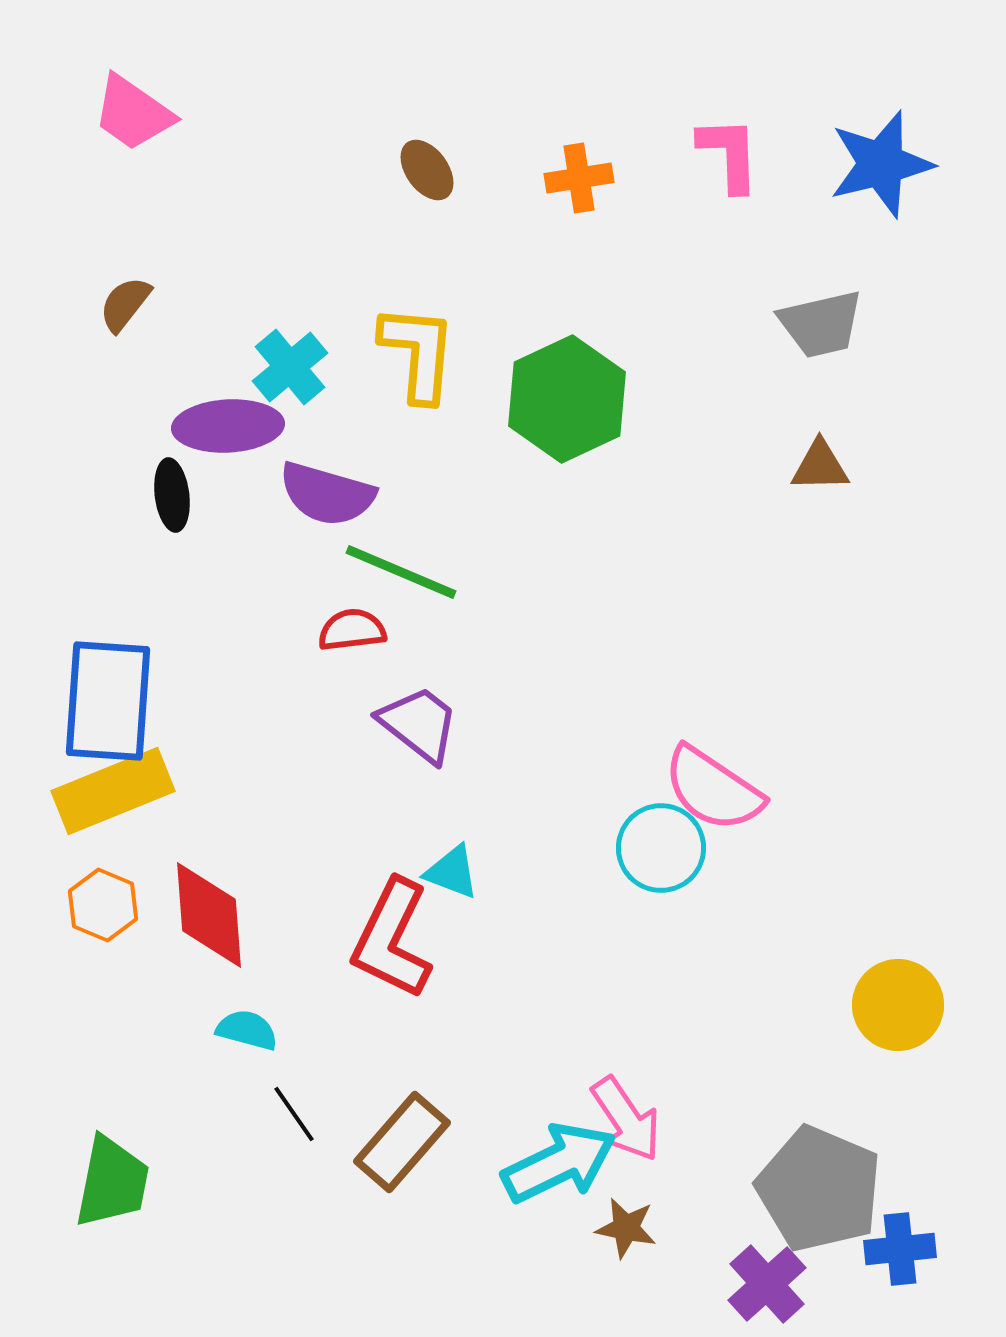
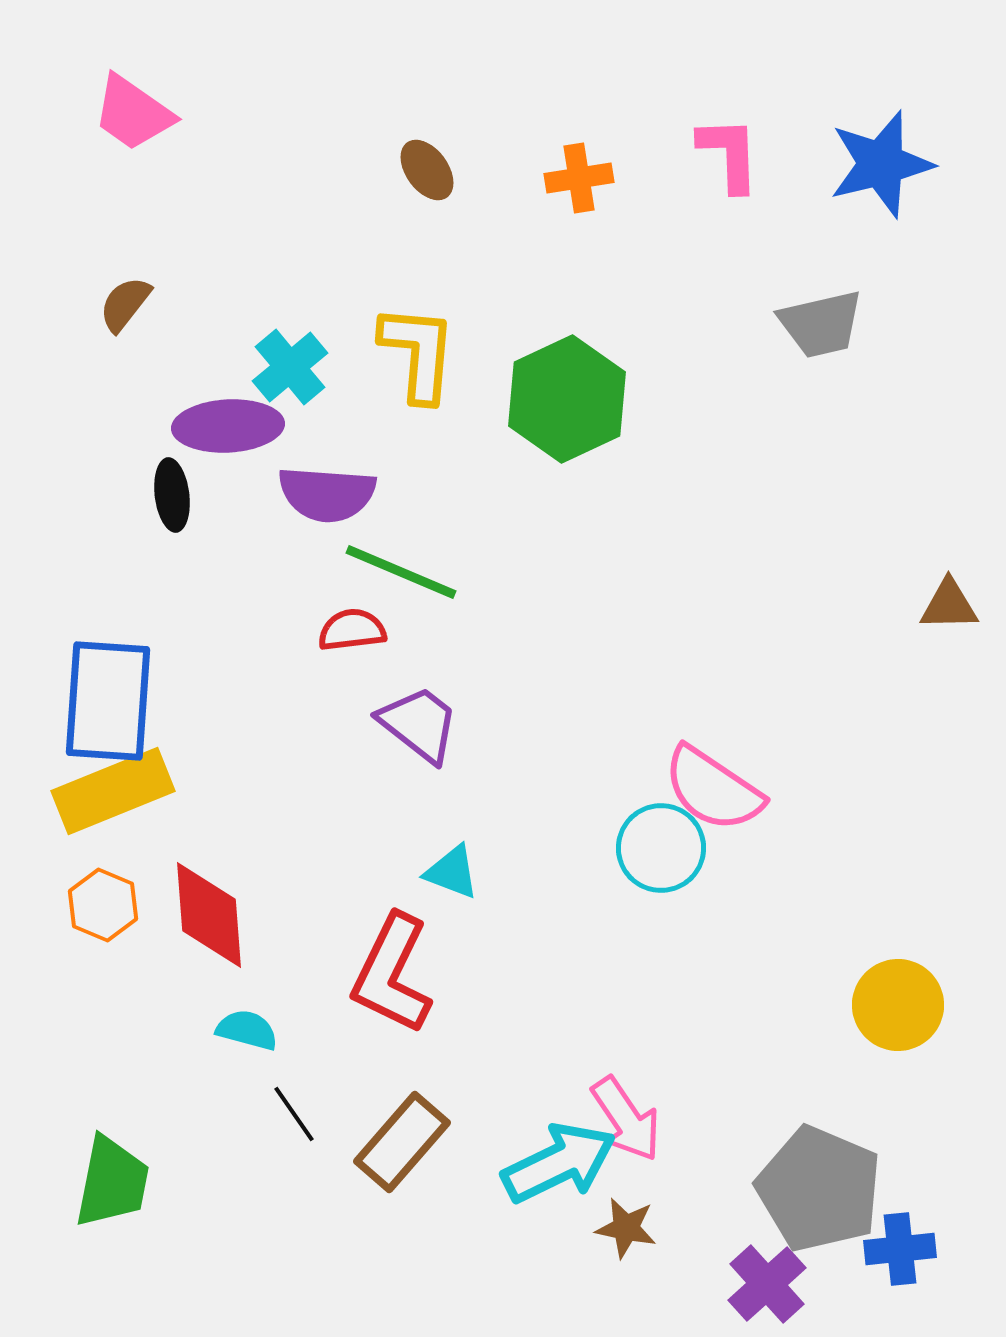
brown triangle: moved 129 px right, 139 px down
purple semicircle: rotated 12 degrees counterclockwise
red L-shape: moved 35 px down
